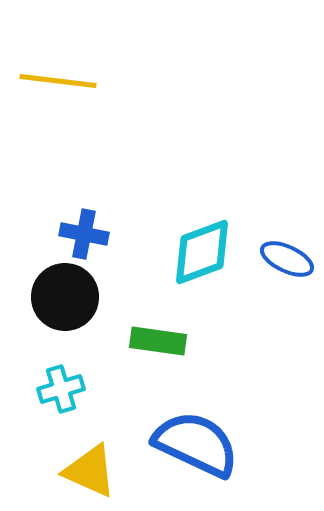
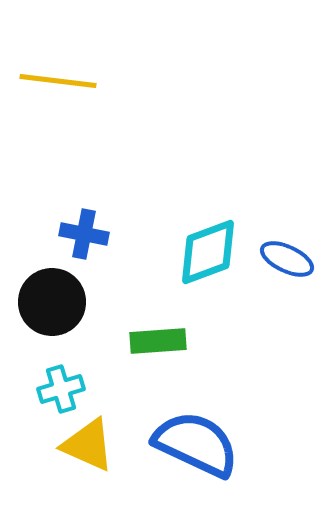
cyan diamond: moved 6 px right
black circle: moved 13 px left, 5 px down
green rectangle: rotated 12 degrees counterclockwise
yellow triangle: moved 2 px left, 26 px up
